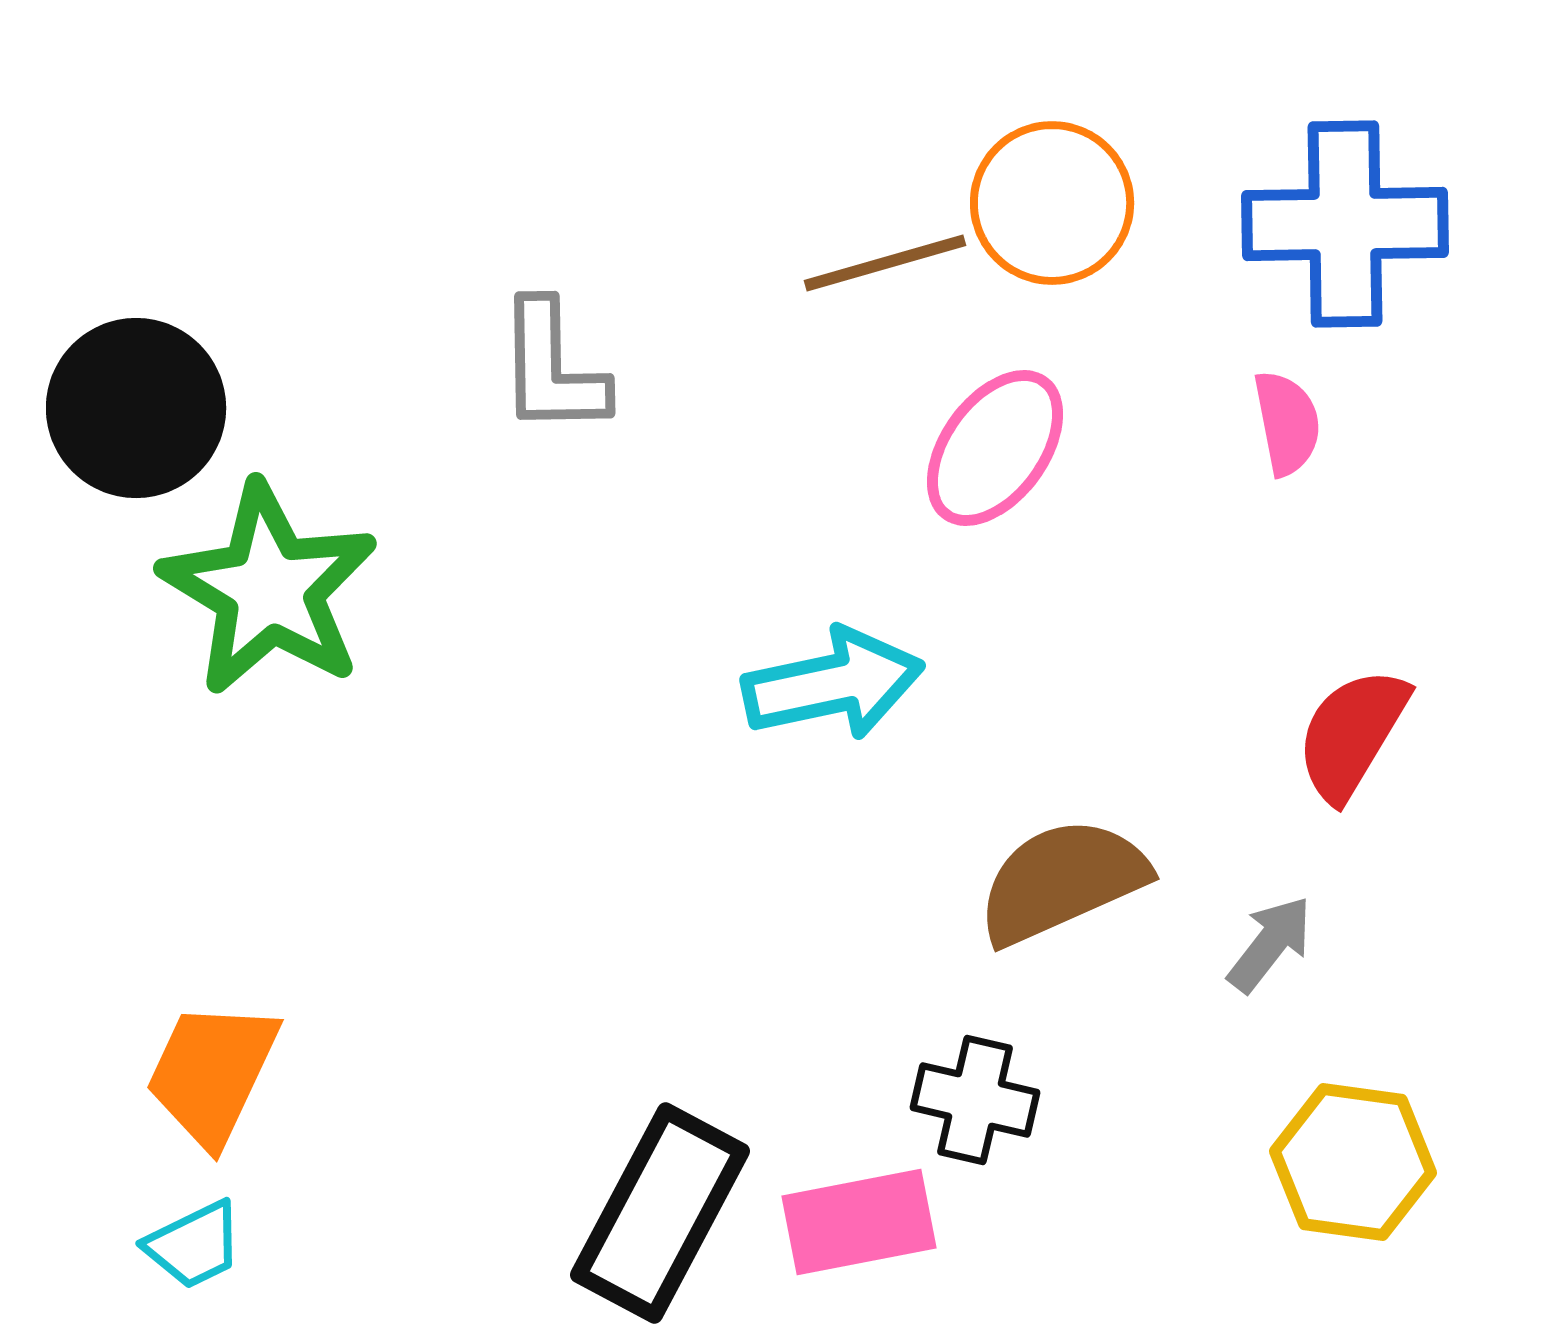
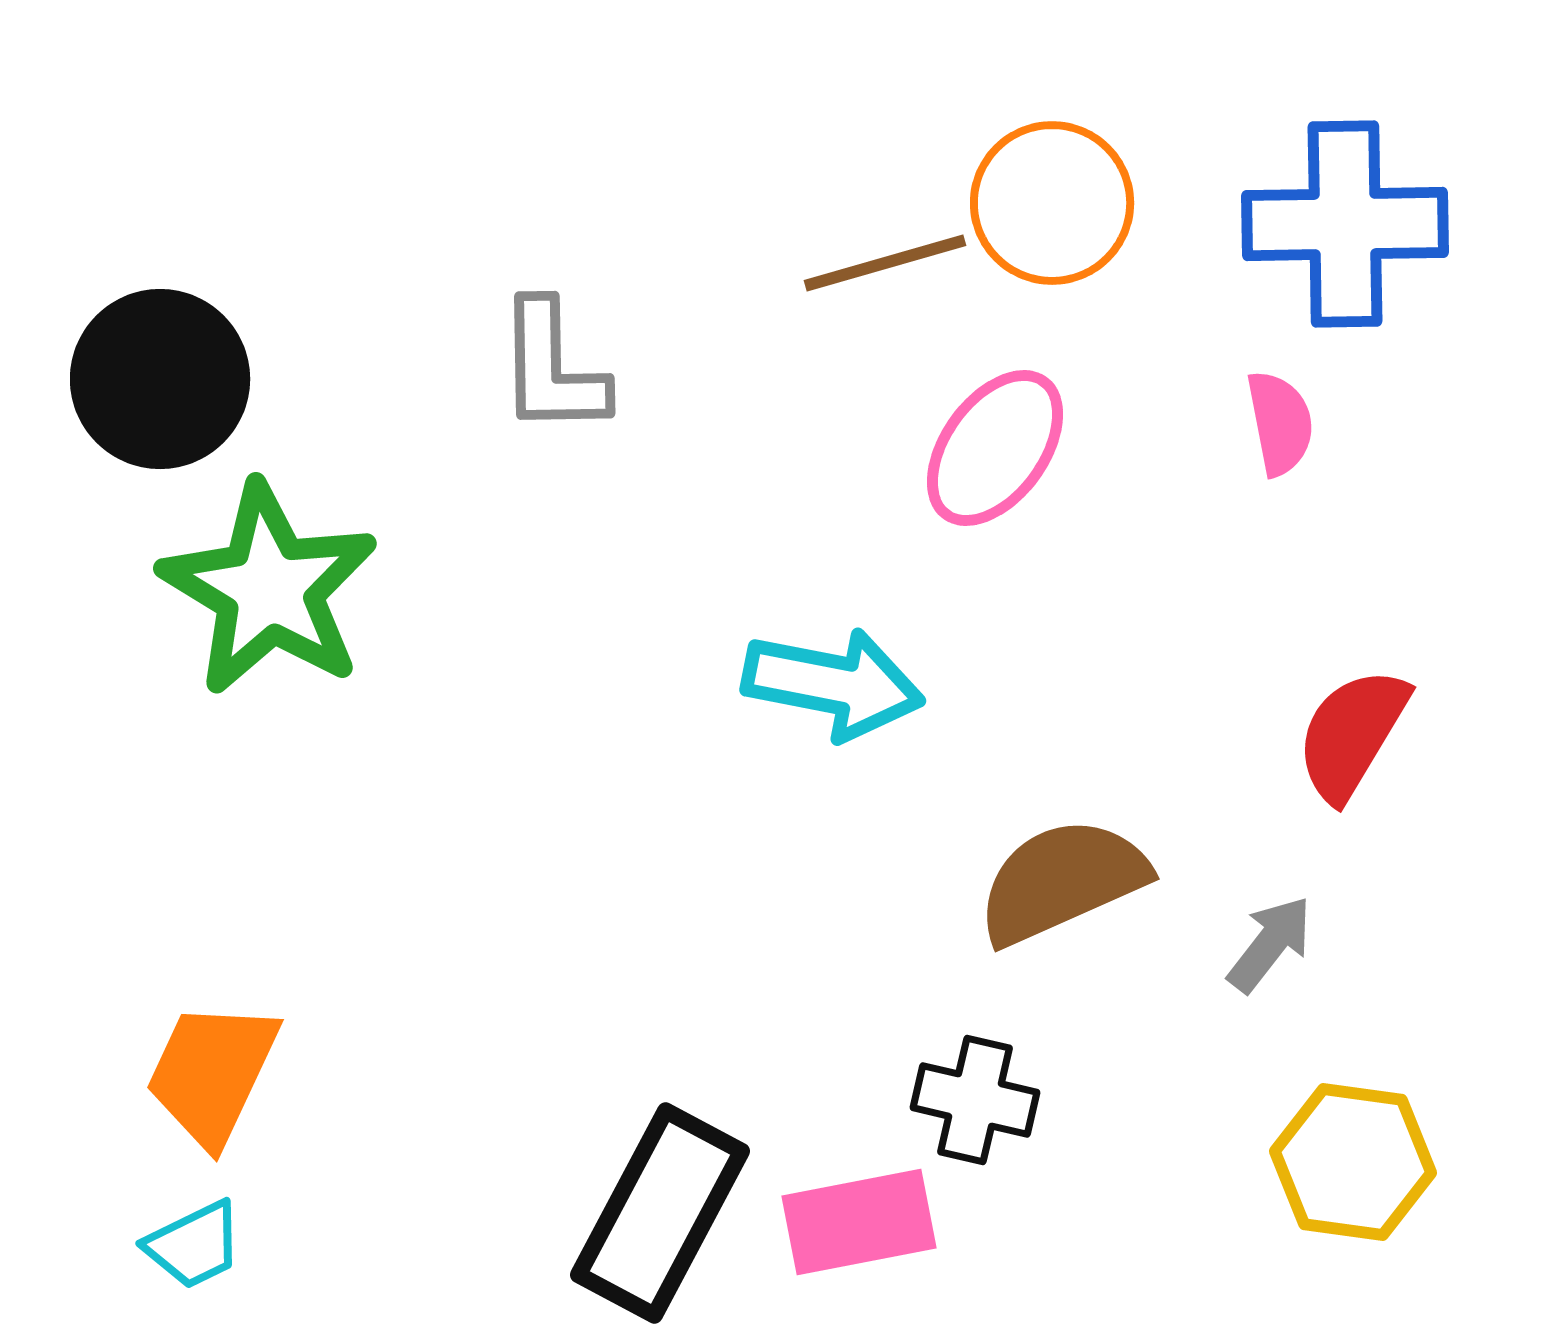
black circle: moved 24 px right, 29 px up
pink semicircle: moved 7 px left
cyan arrow: rotated 23 degrees clockwise
